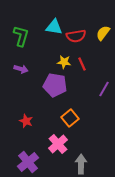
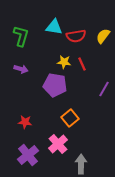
yellow semicircle: moved 3 px down
red star: moved 1 px left, 1 px down; rotated 16 degrees counterclockwise
purple cross: moved 7 px up
